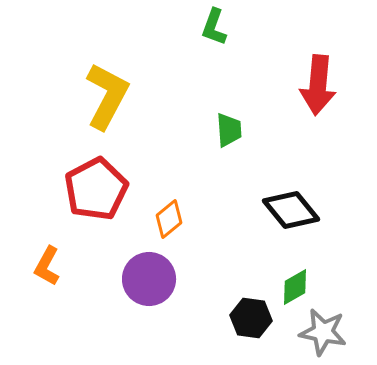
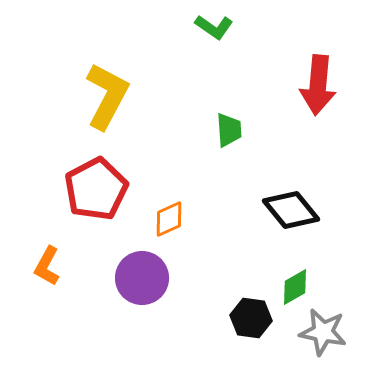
green L-shape: rotated 75 degrees counterclockwise
orange diamond: rotated 15 degrees clockwise
purple circle: moved 7 px left, 1 px up
